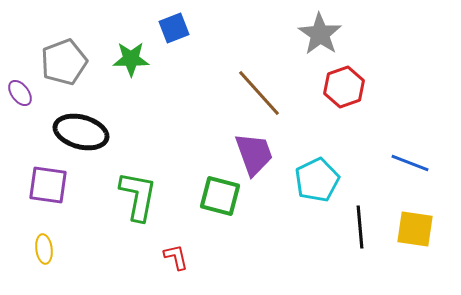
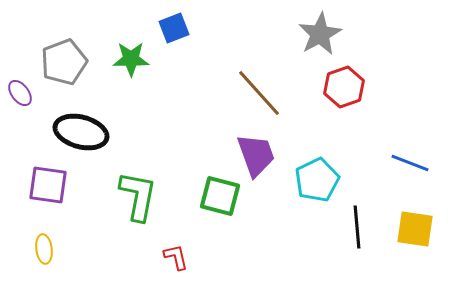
gray star: rotated 9 degrees clockwise
purple trapezoid: moved 2 px right, 1 px down
black line: moved 3 px left
